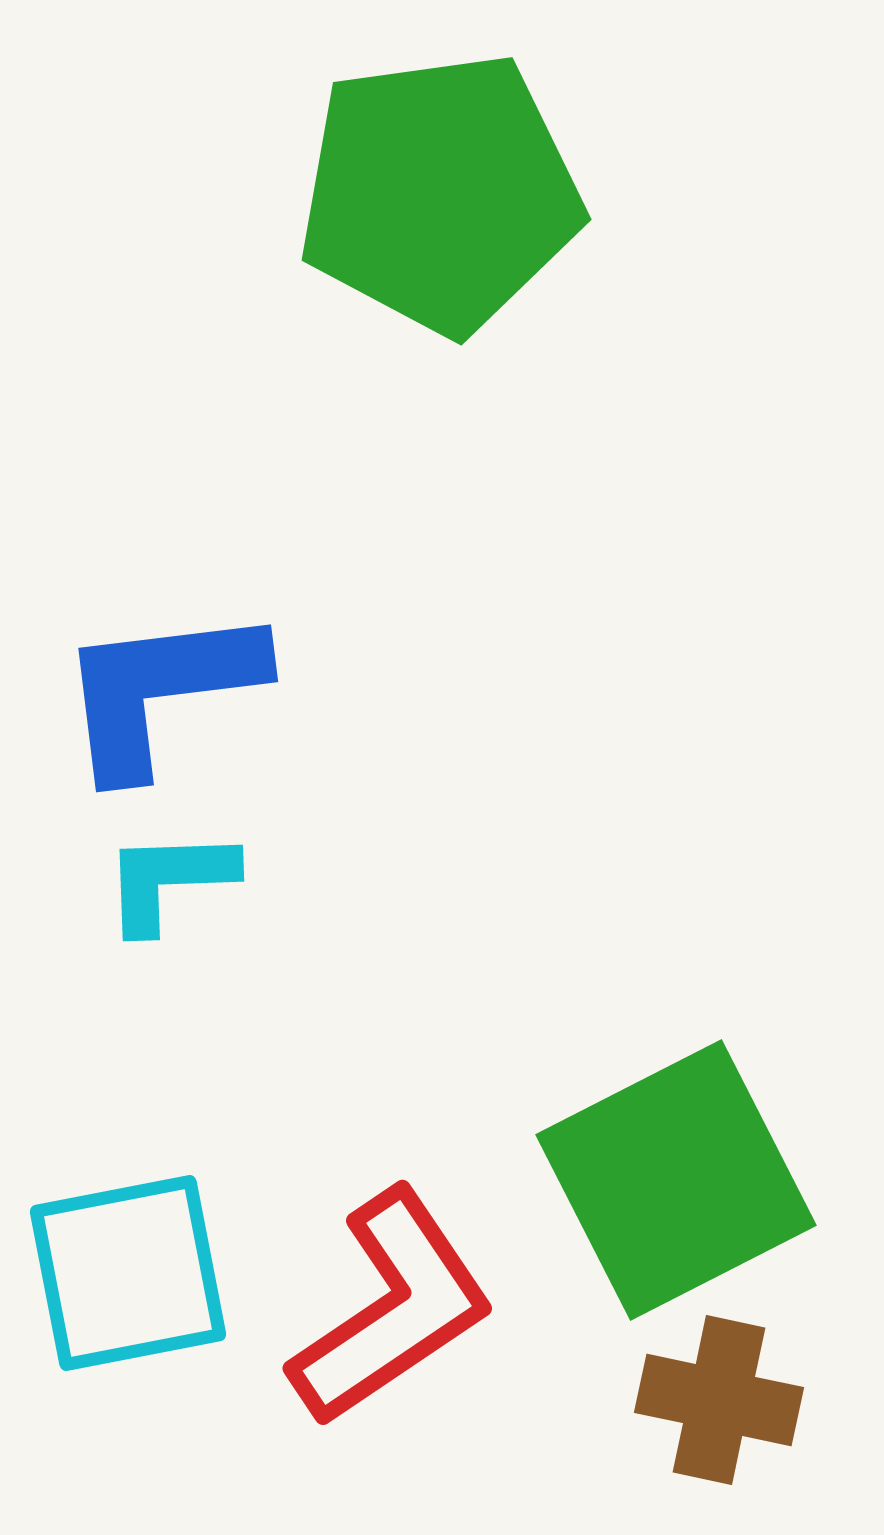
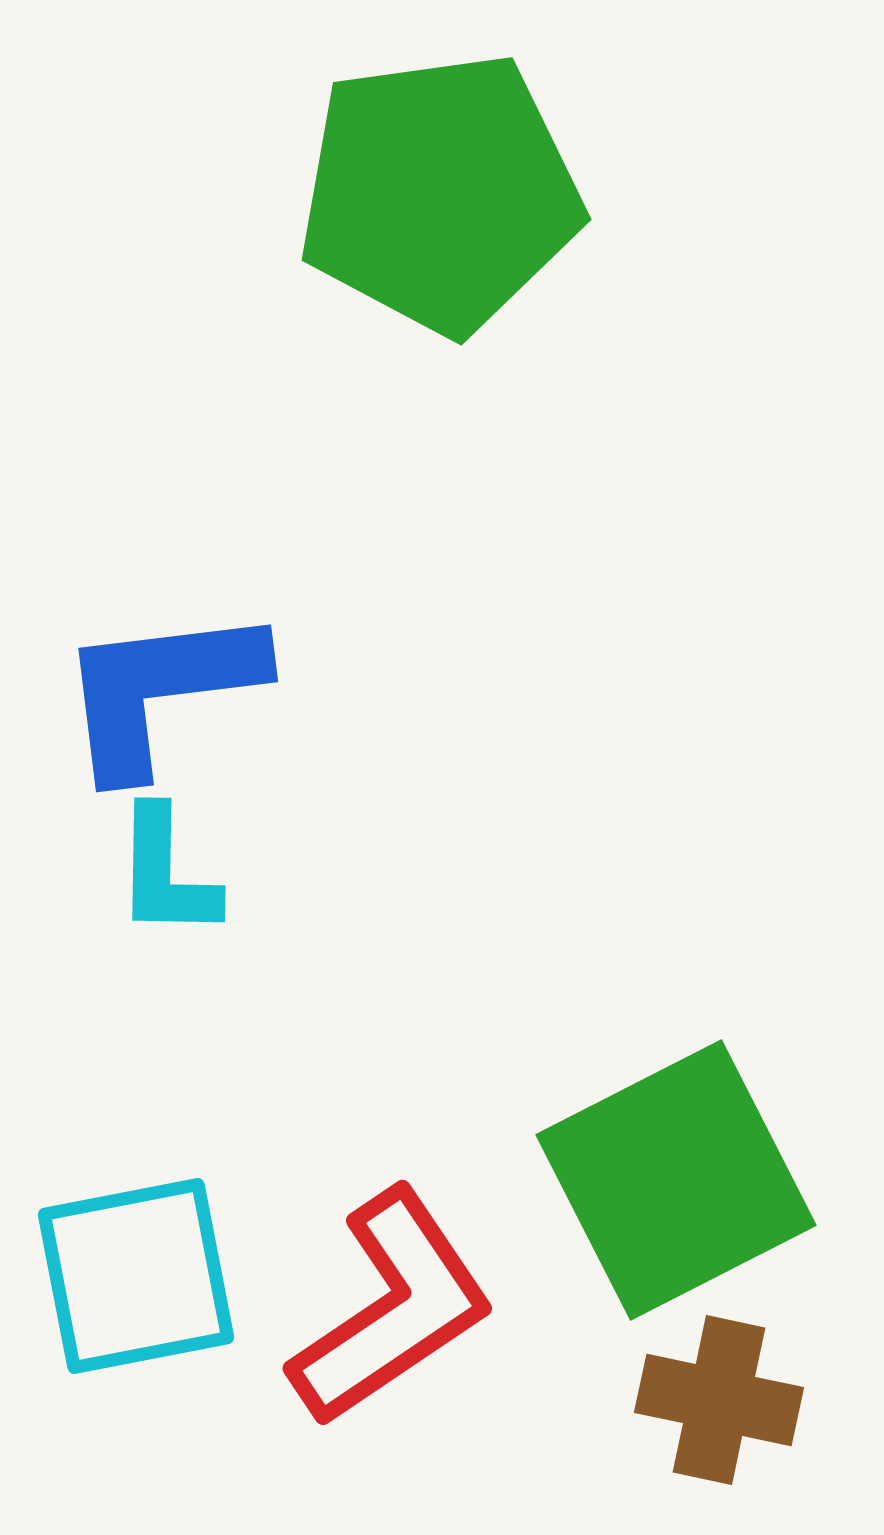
cyan L-shape: moved 3 px left, 7 px up; rotated 87 degrees counterclockwise
cyan square: moved 8 px right, 3 px down
